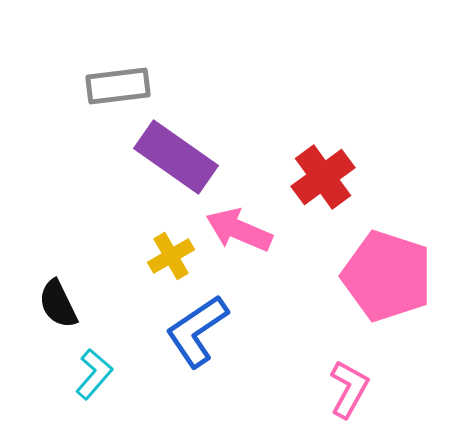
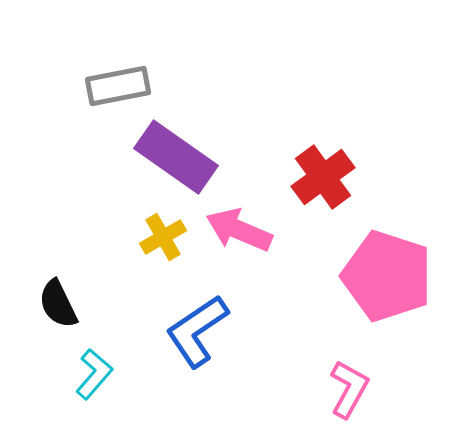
gray rectangle: rotated 4 degrees counterclockwise
yellow cross: moved 8 px left, 19 px up
